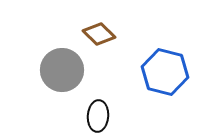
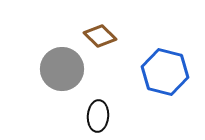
brown diamond: moved 1 px right, 2 px down
gray circle: moved 1 px up
